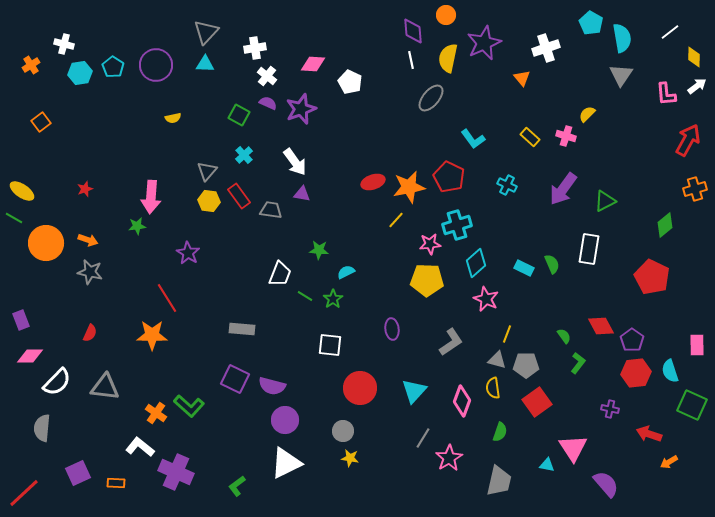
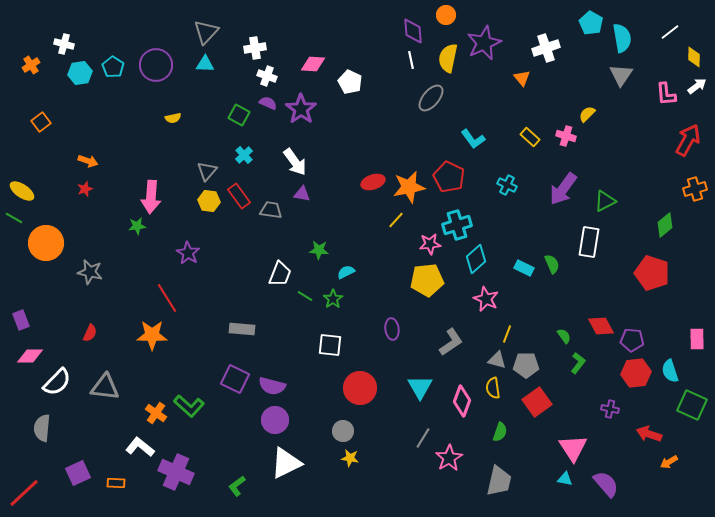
white cross at (267, 76): rotated 18 degrees counterclockwise
purple star at (301, 109): rotated 16 degrees counterclockwise
orange arrow at (88, 240): moved 79 px up
white rectangle at (589, 249): moved 7 px up
cyan diamond at (476, 263): moved 4 px up
red pentagon at (652, 277): moved 4 px up; rotated 8 degrees counterclockwise
yellow pentagon at (427, 280): rotated 8 degrees counterclockwise
purple pentagon at (632, 340): rotated 30 degrees counterclockwise
pink rectangle at (697, 345): moved 6 px up
cyan triangle at (414, 391): moved 6 px right, 4 px up; rotated 12 degrees counterclockwise
purple circle at (285, 420): moved 10 px left
cyan triangle at (547, 465): moved 18 px right, 14 px down
